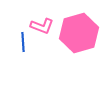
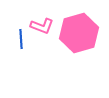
blue line: moved 2 px left, 3 px up
